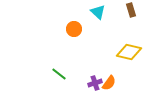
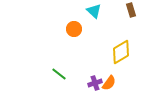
cyan triangle: moved 4 px left, 1 px up
yellow diamond: moved 8 px left; rotated 45 degrees counterclockwise
